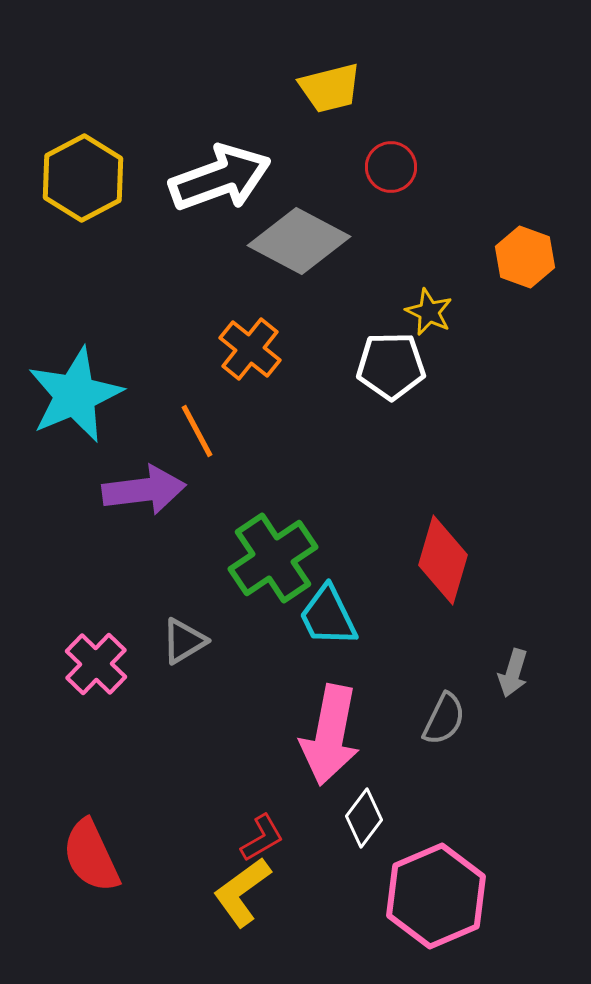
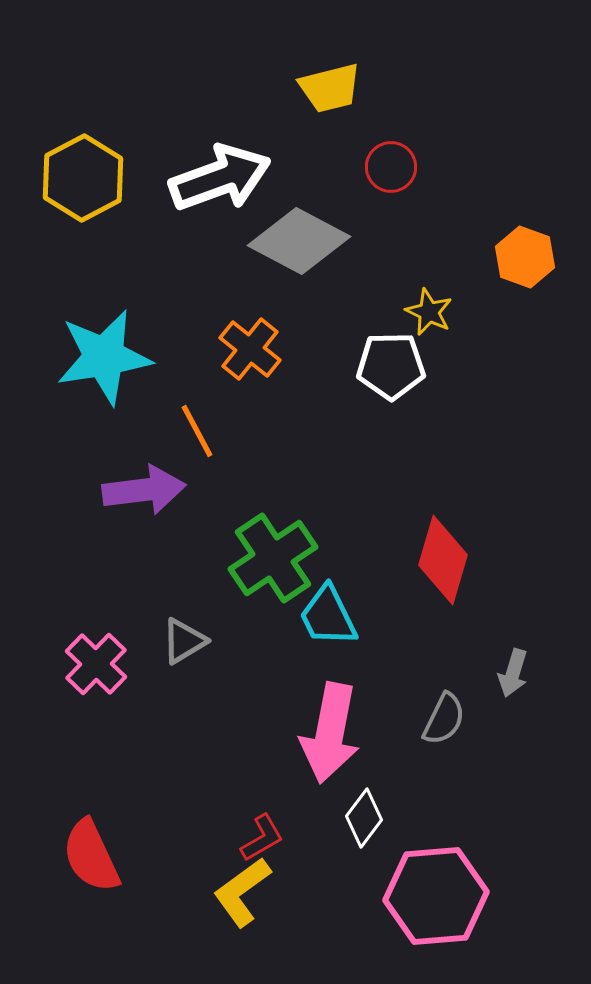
cyan star: moved 29 px right, 38 px up; rotated 14 degrees clockwise
pink arrow: moved 2 px up
pink hexagon: rotated 18 degrees clockwise
